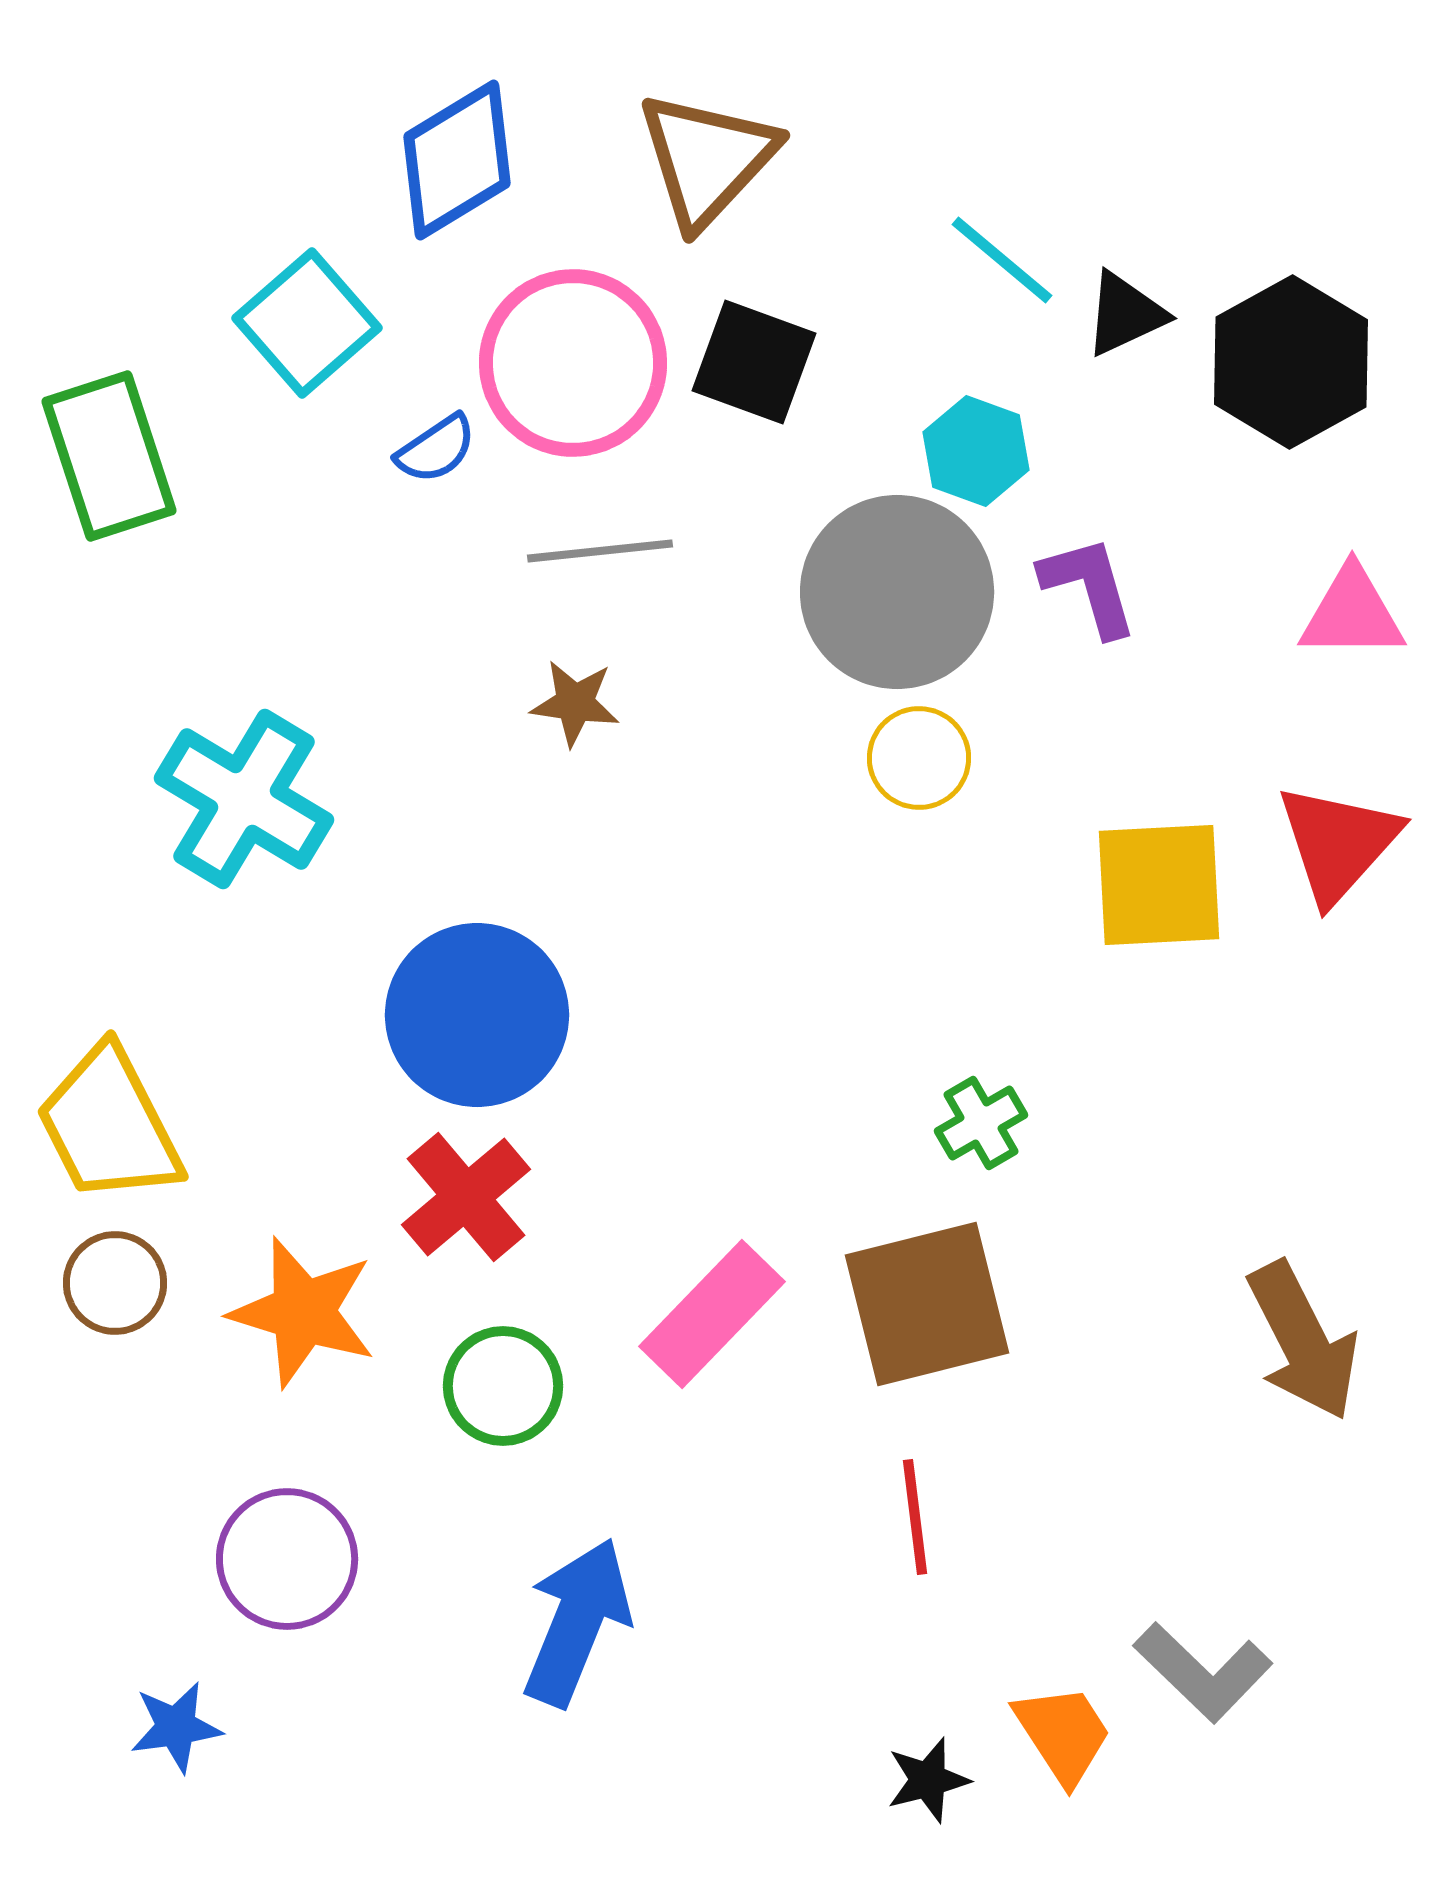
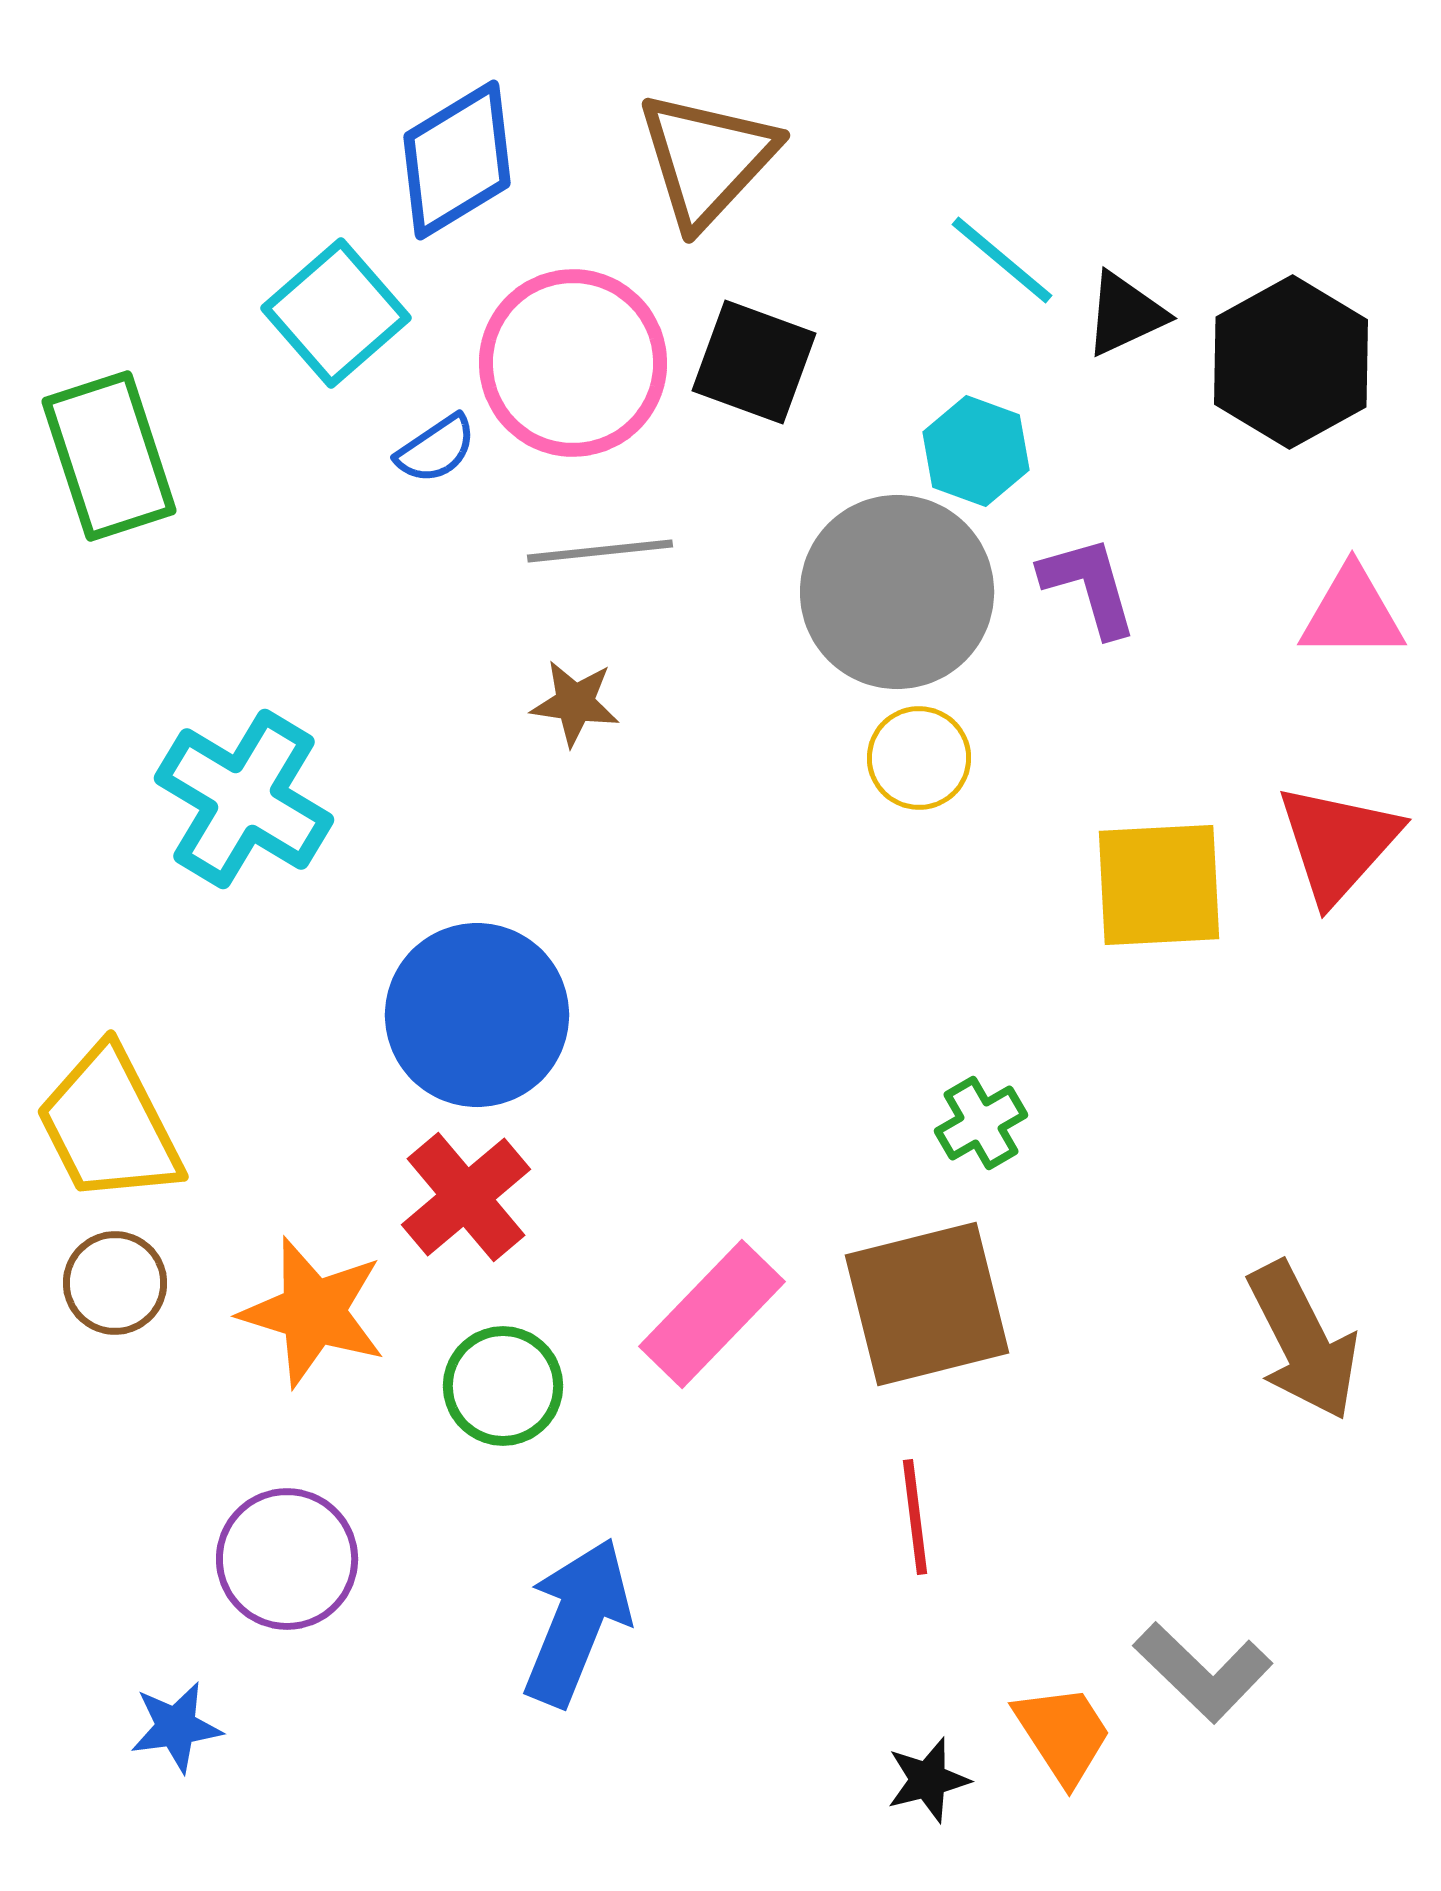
cyan square: moved 29 px right, 10 px up
orange star: moved 10 px right
